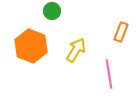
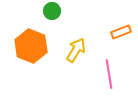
orange rectangle: rotated 48 degrees clockwise
